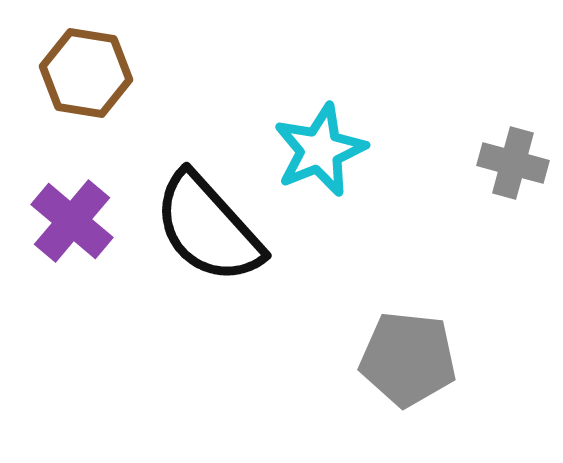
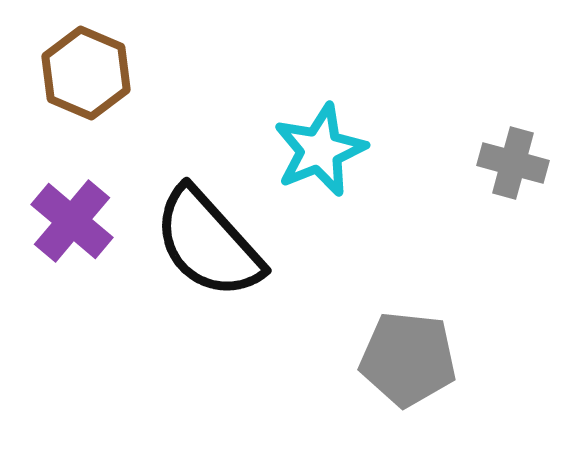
brown hexagon: rotated 14 degrees clockwise
black semicircle: moved 15 px down
